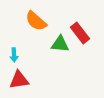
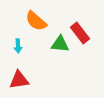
cyan arrow: moved 4 px right, 9 px up
